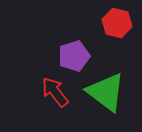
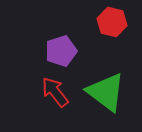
red hexagon: moved 5 px left, 1 px up
purple pentagon: moved 13 px left, 5 px up
